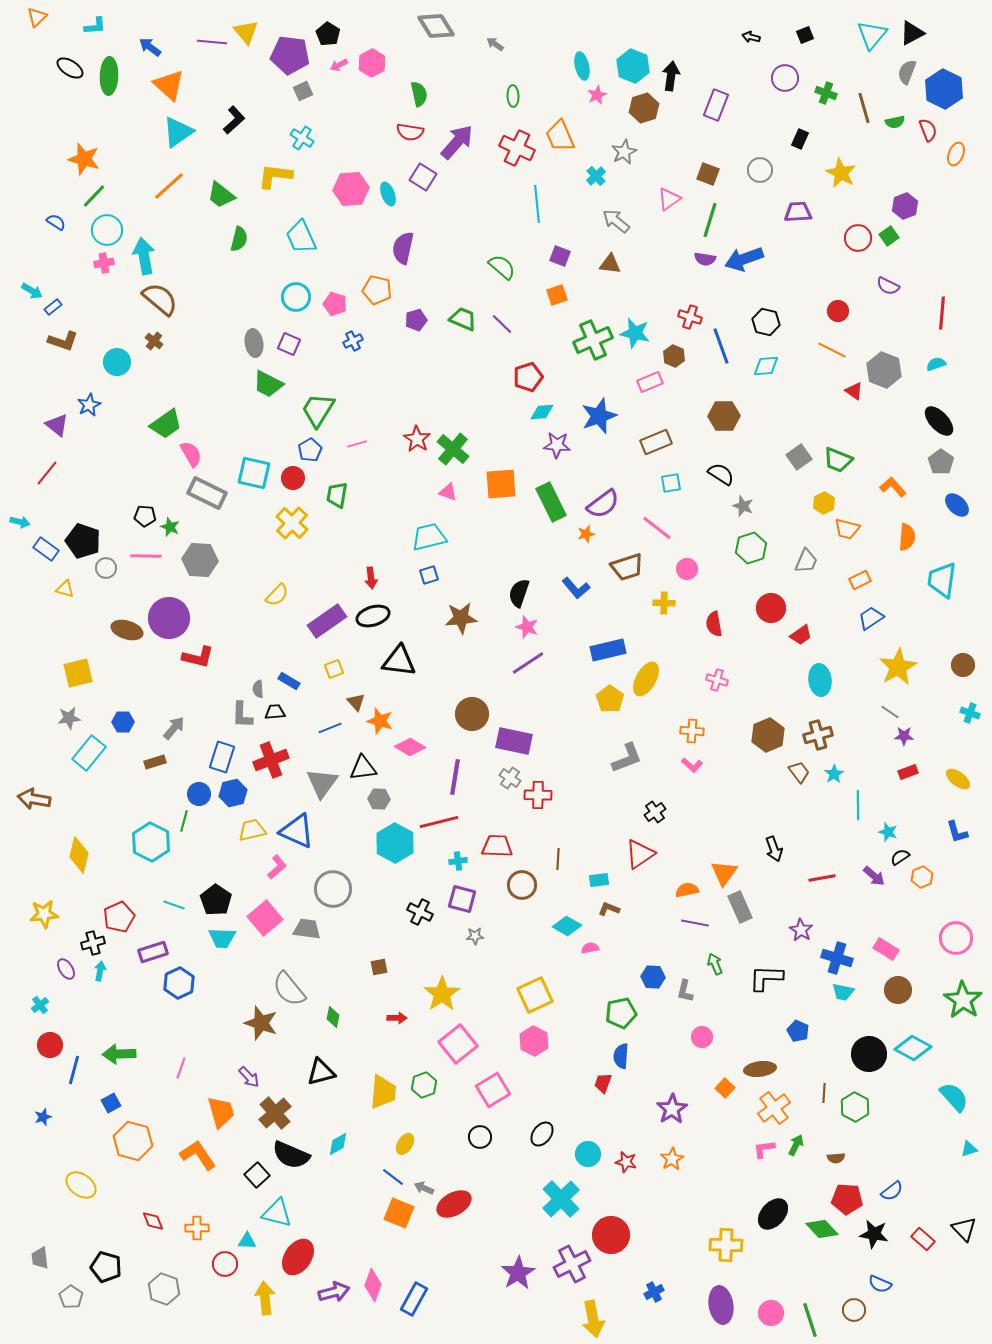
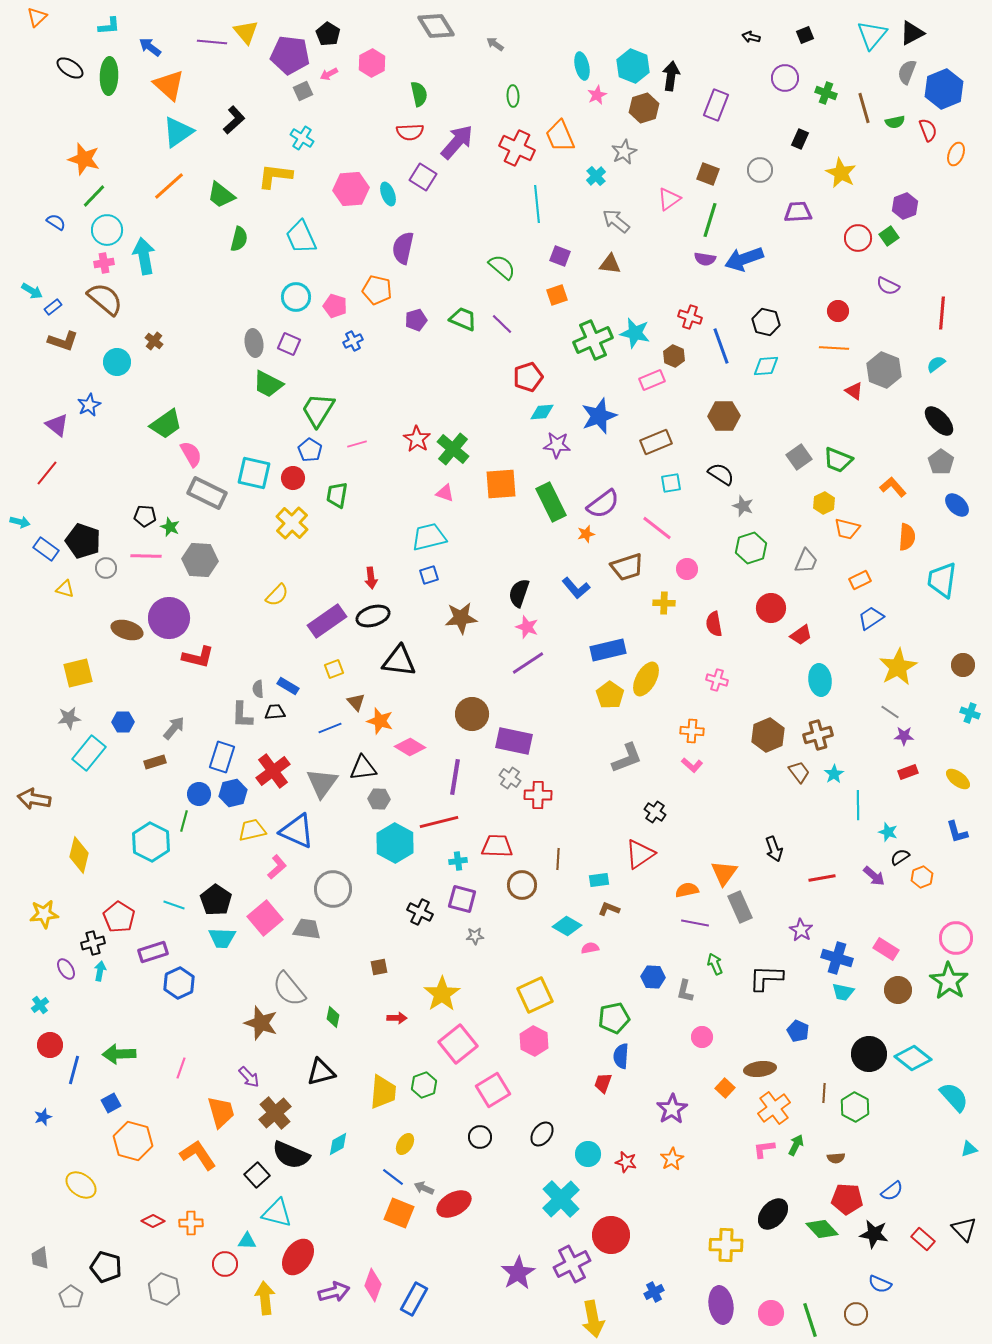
cyan L-shape at (95, 26): moved 14 px right
pink arrow at (339, 65): moved 10 px left, 9 px down
blue hexagon at (944, 89): rotated 12 degrees clockwise
red semicircle at (410, 132): rotated 12 degrees counterclockwise
brown semicircle at (160, 299): moved 55 px left
pink pentagon at (335, 304): moved 2 px down
orange line at (832, 350): moved 2 px right, 2 px up; rotated 24 degrees counterclockwise
cyan semicircle at (936, 364): rotated 18 degrees counterclockwise
pink rectangle at (650, 382): moved 2 px right, 2 px up
blue pentagon at (310, 450): rotated 10 degrees counterclockwise
pink triangle at (448, 492): moved 3 px left, 1 px down
blue rectangle at (289, 681): moved 1 px left, 5 px down
yellow pentagon at (610, 699): moved 4 px up
red cross at (271, 760): moved 2 px right, 11 px down; rotated 16 degrees counterclockwise
black cross at (655, 812): rotated 20 degrees counterclockwise
red pentagon at (119, 917): rotated 16 degrees counterclockwise
green star at (963, 1000): moved 14 px left, 19 px up
green pentagon at (621, 1013): moved 7 px left, 5 px down
cyan diamond at (913, 1048): moved 10 px down; rotated 9 degrees clockwise
red diamond at (153, 1221): rotated 40 degrees counterclockwise
orange cross at (197, 1228): moved 6 px left, 5 px up
brown circle at (854, 1310): moved 2 px right, 4 px down
